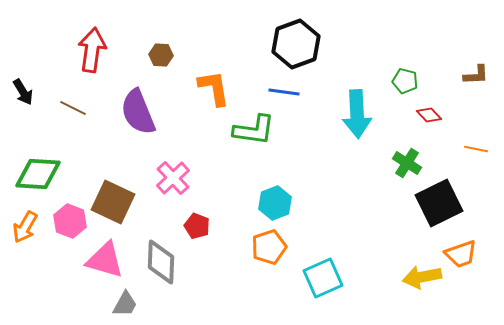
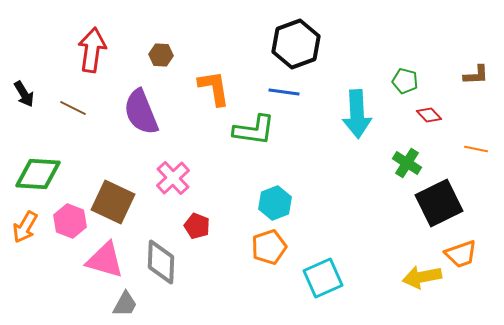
black arrow: moved 1 px right, 2 px down
purple semicircle: moved 3 px right
